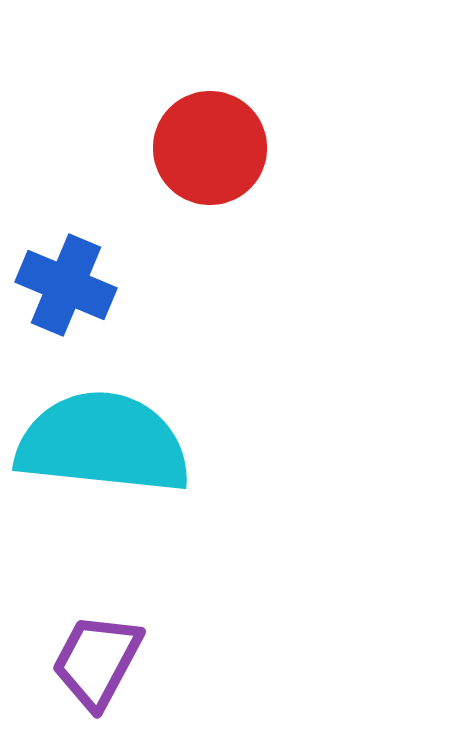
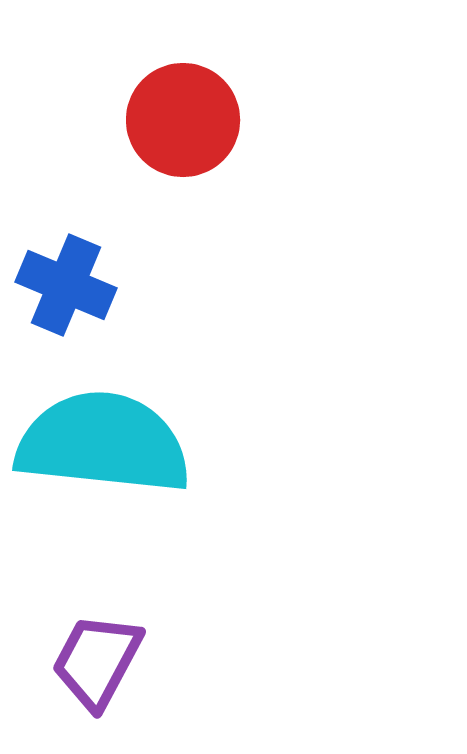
red circle: moved 27 px left, 28 px up
